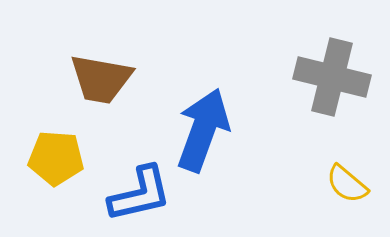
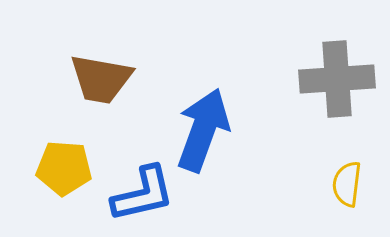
gray cross: moved 5 px right, 2 px down; rotated 18 degrees counterclockwise
yellow pentagon: moved 8 px right, 10 px down
yellow semicircle: rotated 57 degrees clockwise
blue L-shape: moved 3 px right
